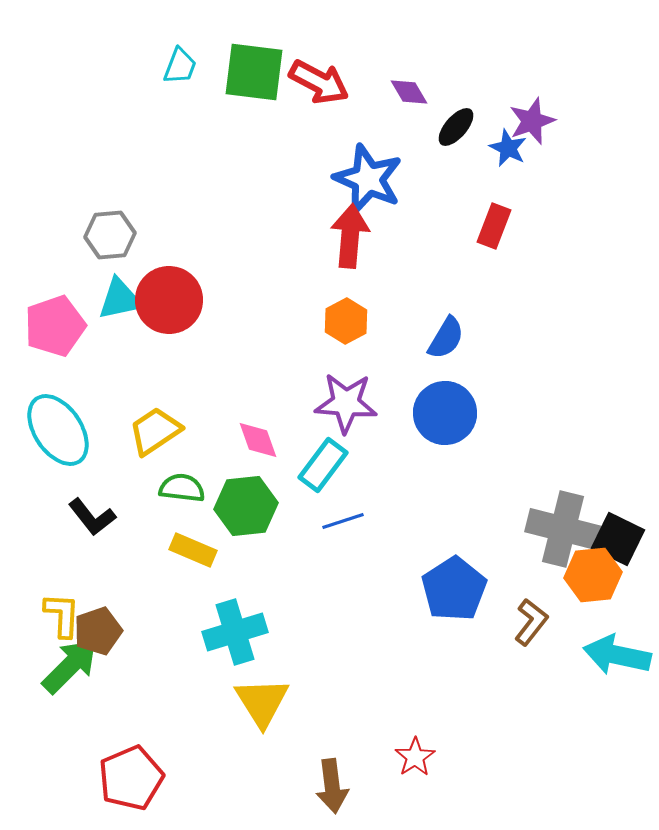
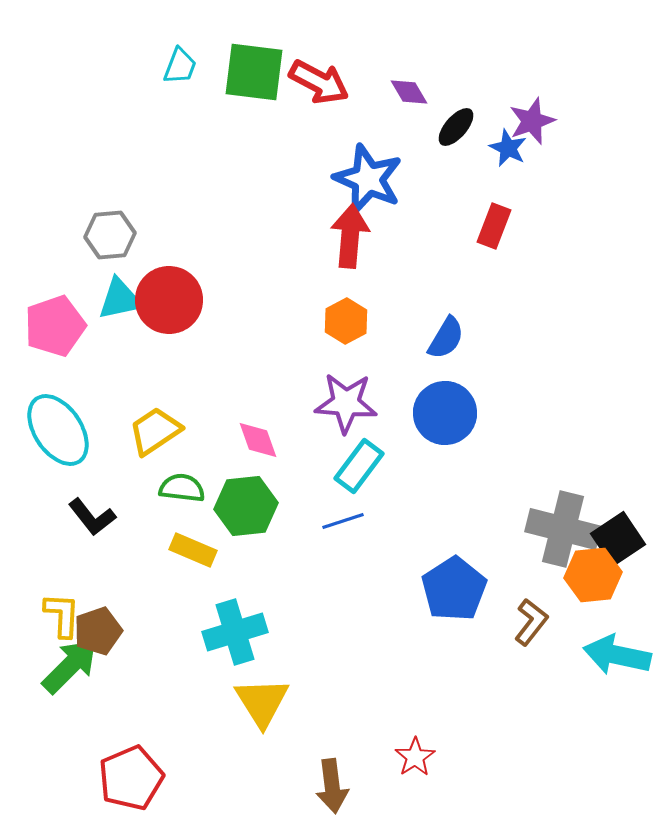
cyan rectangle at (323, 465): moved 36 px right, 1 px down
black square at (618, 539): rotated 30 degrees clockwise
